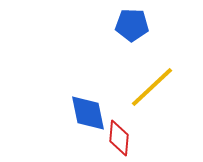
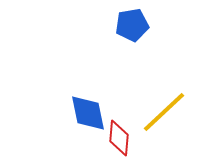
blue pentagon: rotated 12 degrees counterclockwise
yellow line: moved 12 px right, 25 px down
